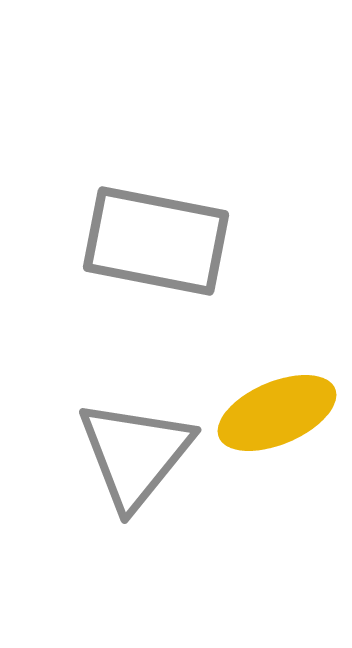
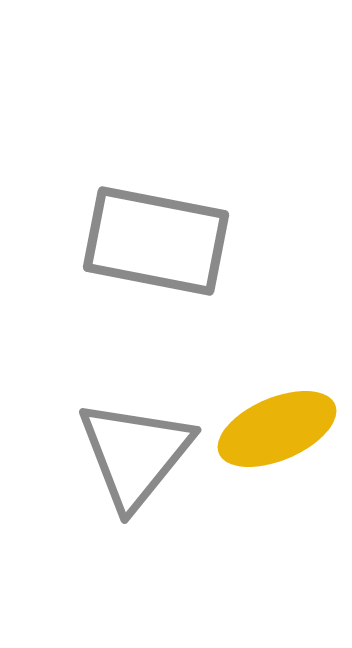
yellow ellipse: moved 16 px down
